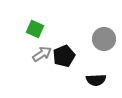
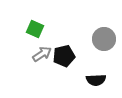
black pentagon: rotated 10 degrees clockwise
